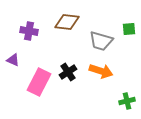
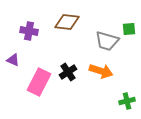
gray trapezoid: moved 6 px right
